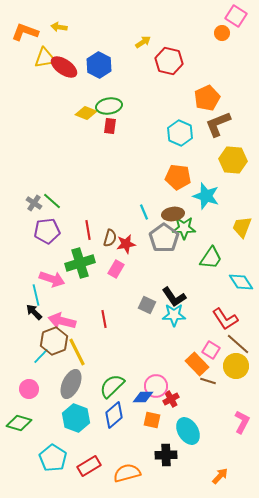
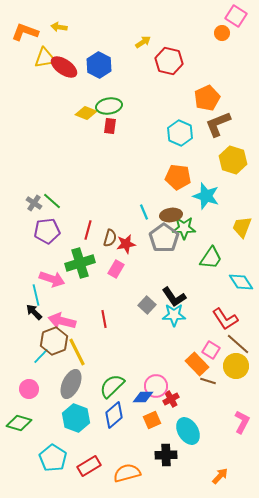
yellow hexagon at (233, 160): rotated 12 degrees clockwise
brown ellipse at (173, 214): moved 2 px left, 1 px down
red line at (88, 230): rotated 24 degrees clockwise
gray square at (147, 305): rotated 18 degrees clockwise
orange square at (152, 420): rotated 36 degrees counterclockwise
